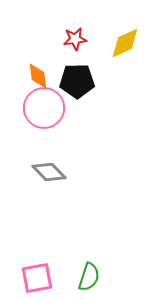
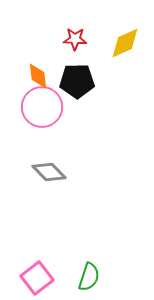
red star: rotated 10 degrees clockwise
pink circle: moved 2 px left, 1 px up
pink square: rotated 28 degrees counterclockwise
